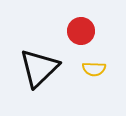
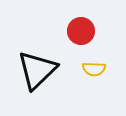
black triangle: moved 2 px left, 2 px down
